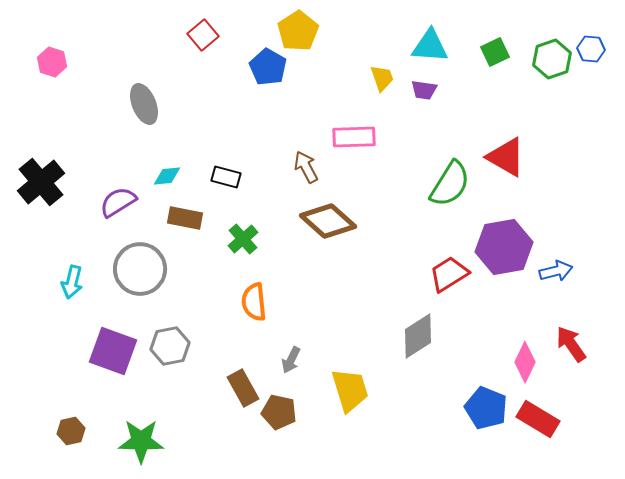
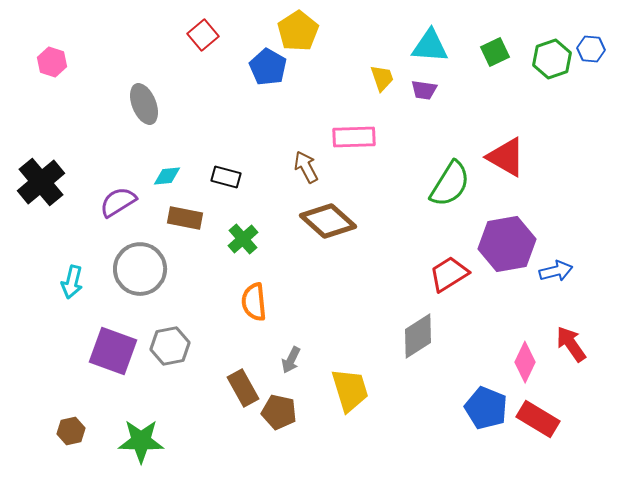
purple hexagon at (504, 247): moved 3 px right, 3 px up
